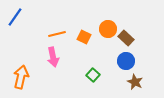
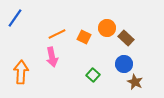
blue line: moved 1 px down
orange circle: moved 1 px left, 1 px up
orange line: rotated 12 degrees counterclockwise
pink arrow: moved 1 px left
blue circle: moved 2 px left, 3 px down
orange arrow: moved 5 px up; rotated 10 degrees counterclockwise
